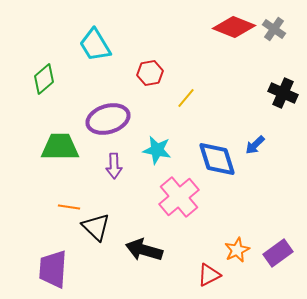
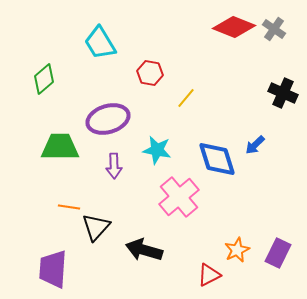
cyan trapezoid: moved 5 px right, 2 px up
red hexagon: rotated 20 degrees clockwise
black triangle: rotated 28 degrees clockwise
purple rectangle: rotated 28 degrees counterclockwise
